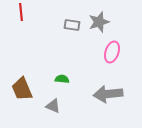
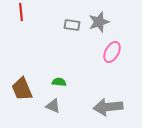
pink ellipse: rotated 10 degrees clockwise
green semicircle: moved 3 px left, 3 px down
gray arrow: moved 13 px down
